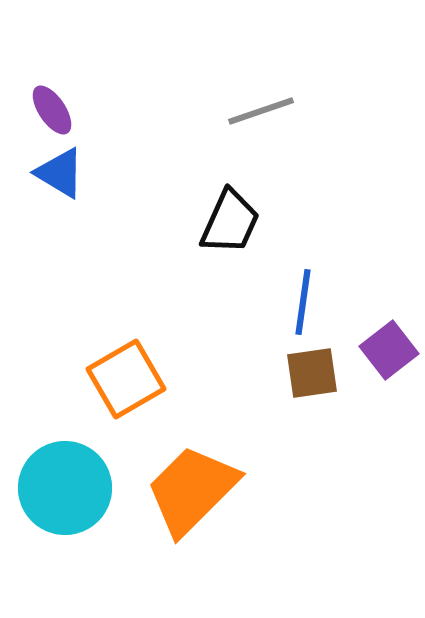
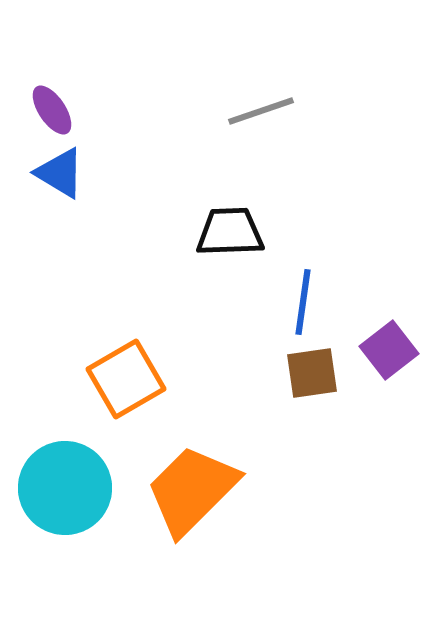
black trapezoid: moved 10 px down; rotated 116 degrees counterclockwise
